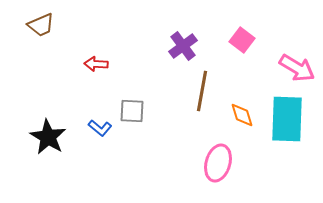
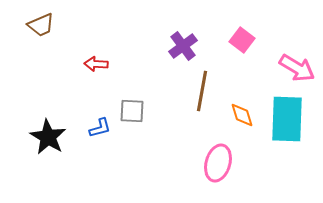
blue L-shape: rotated 55 degrees counterclockwise
